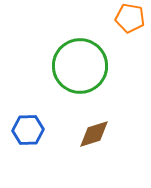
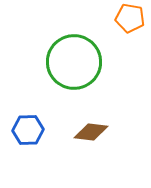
green circle: moved 6 px left, 4 px up
brown diamond: moved 3 px left, 2 px up; rotated 24 degrees clockwise
